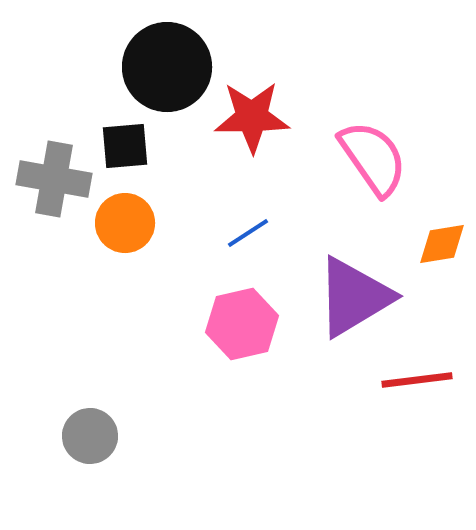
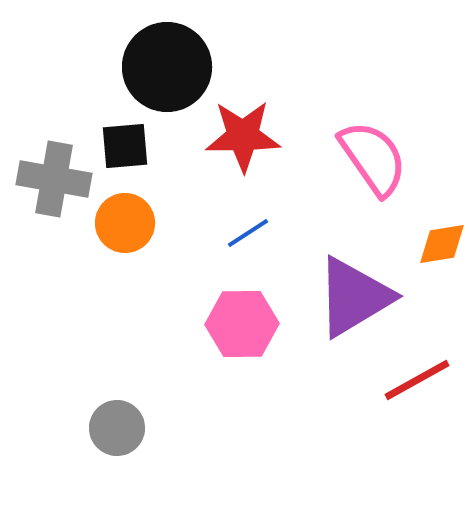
red star: moved 9 px left, 19 px down
pink hexagon: rotated 12 degrees clockwise
red line: rotated 22 degrees counterclockwise
gray circle: moved 27 px right, 8 px up
